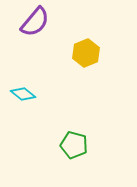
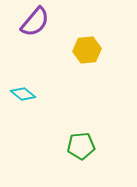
yellow hexagon: moved 1 px right, 3 px up; rotated 16 degrees clockwise
green pentagon: moved 7 px right, 1 px down; rotated 20 degrees counterclockwise
